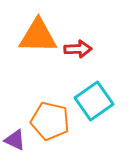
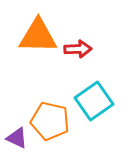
purple triangle: moved 2 px right, 2 px up
